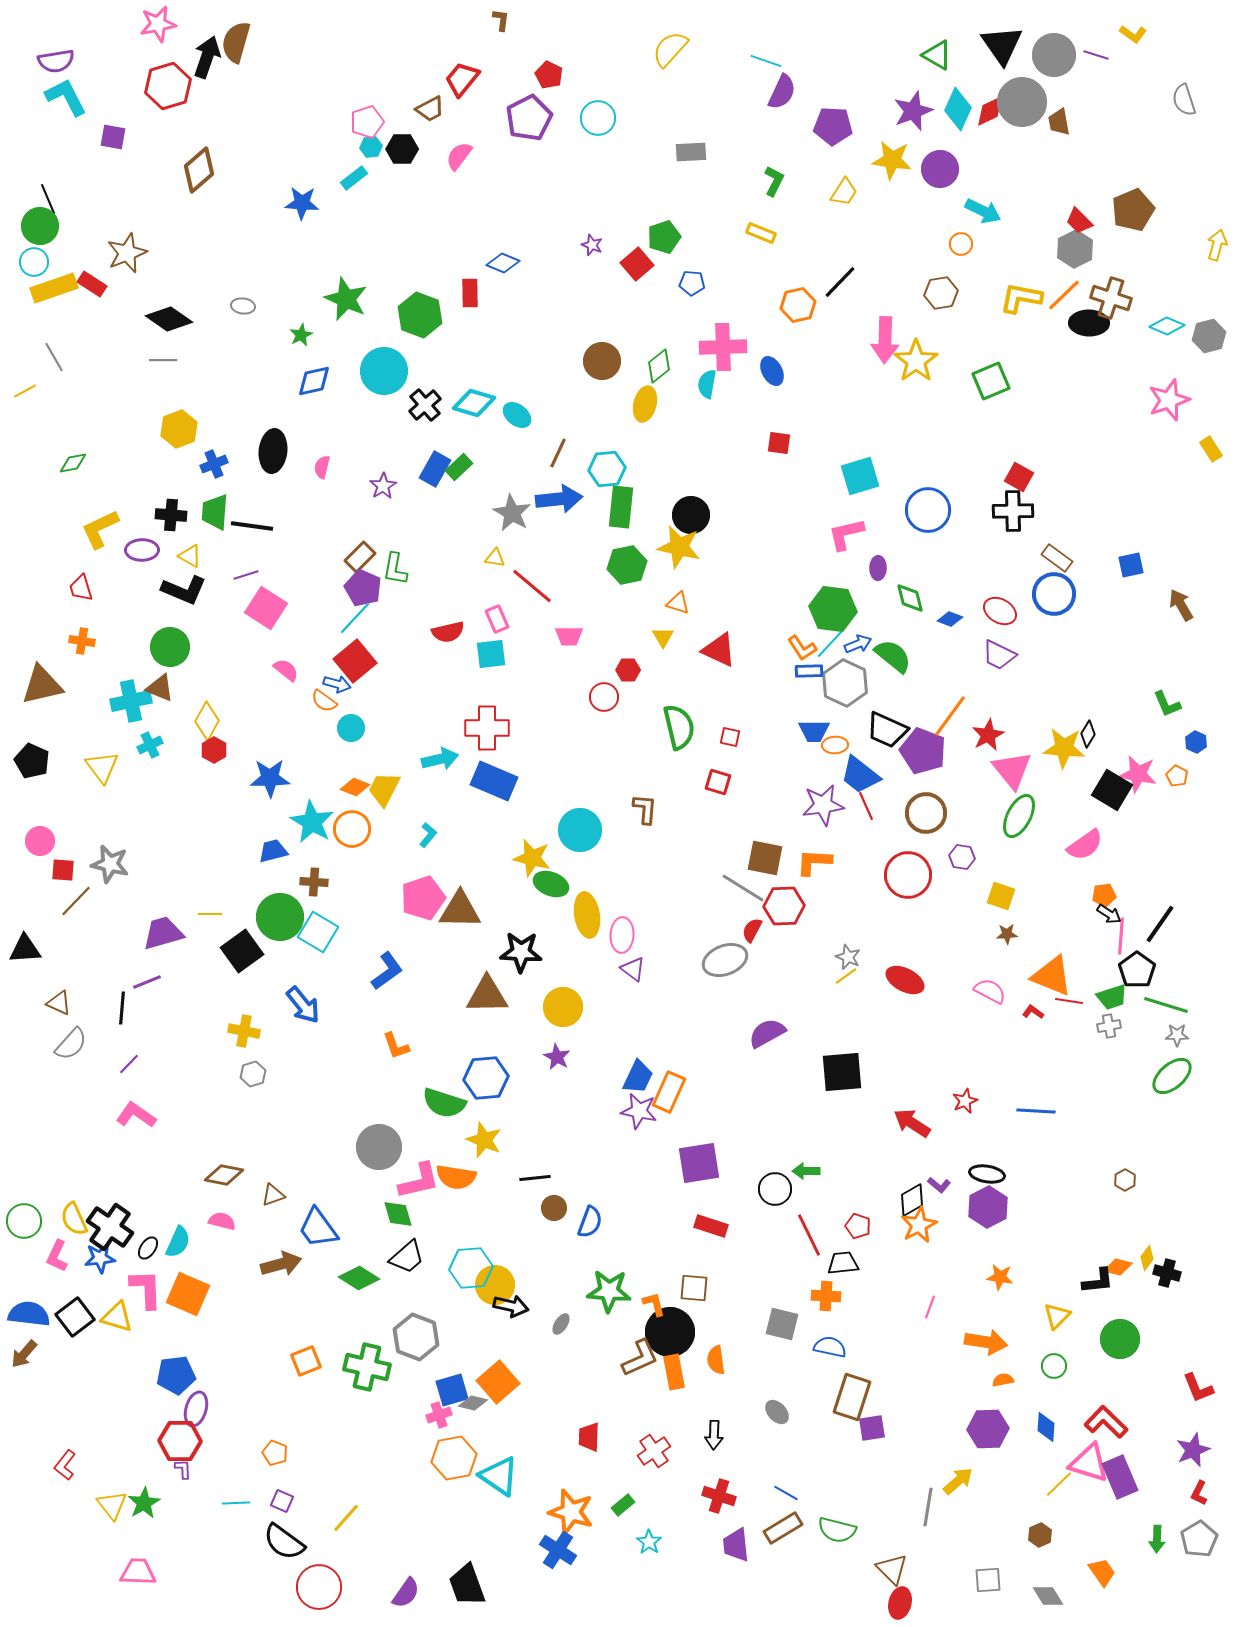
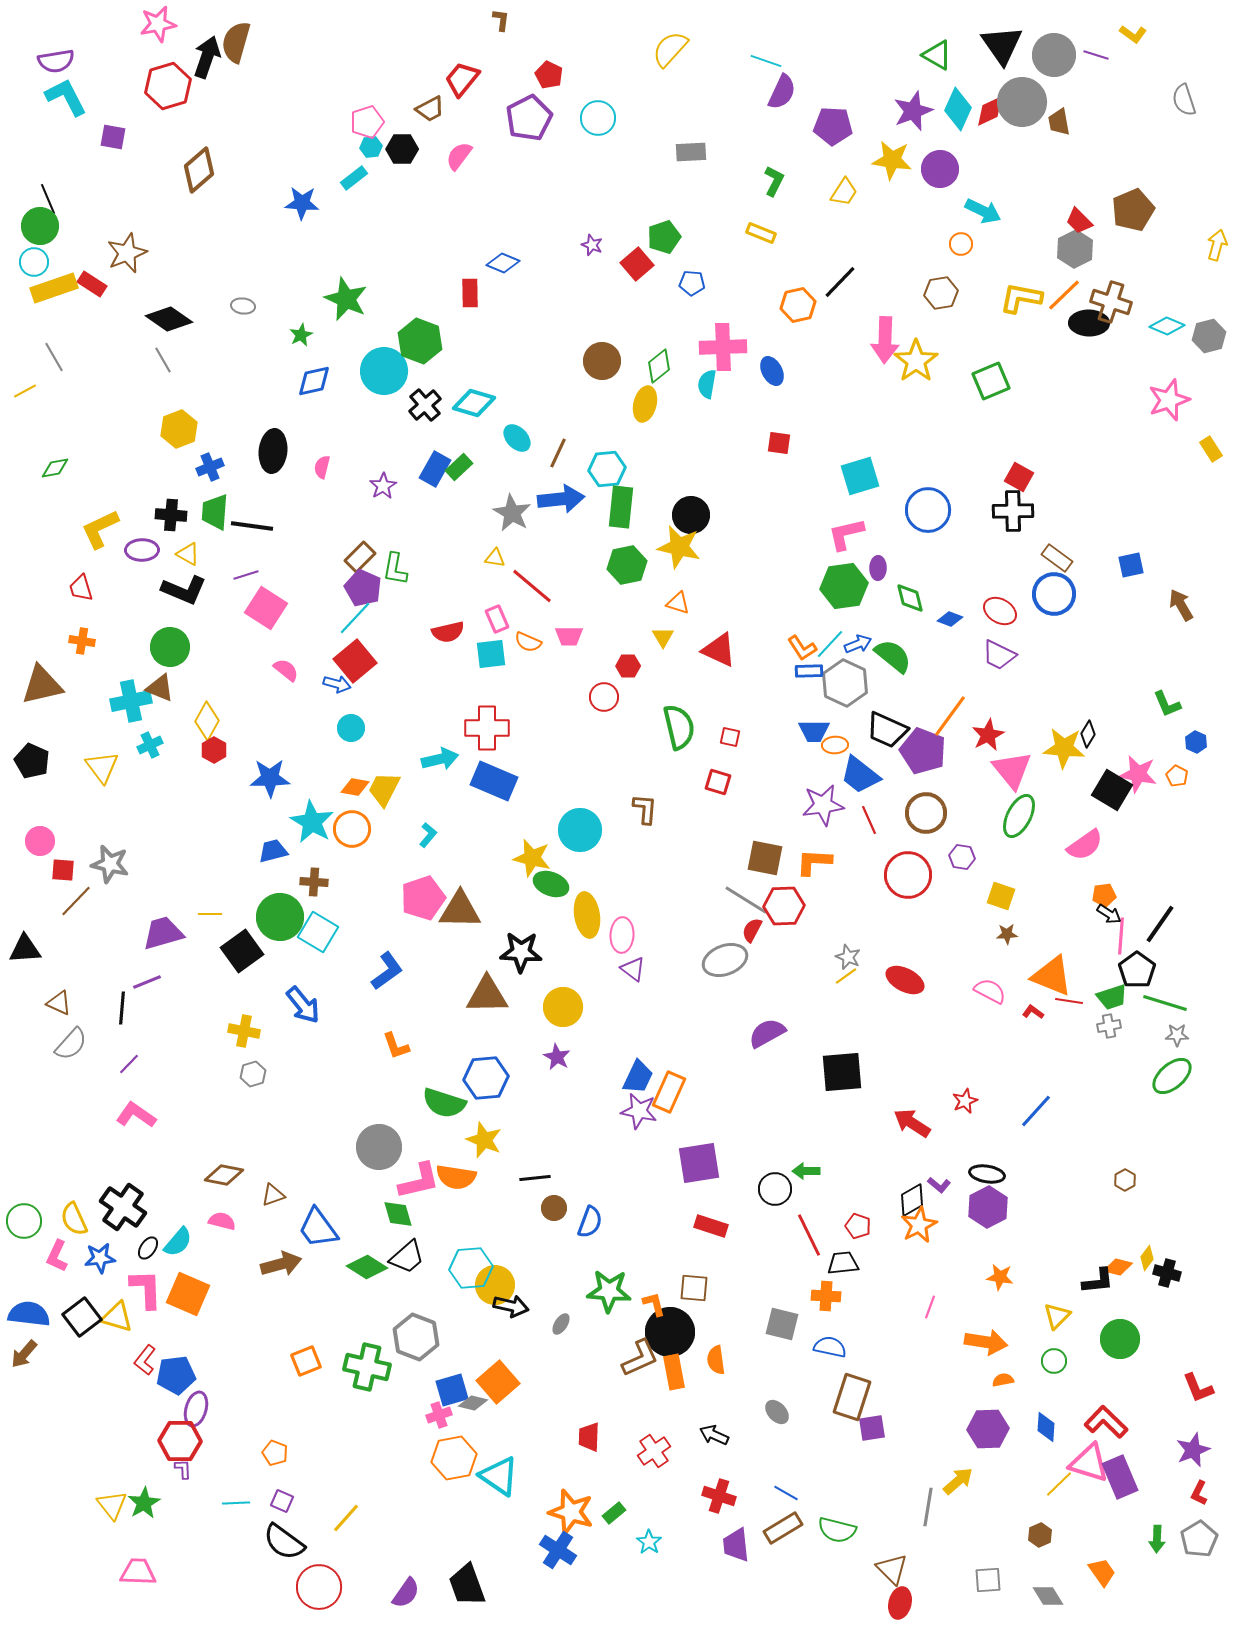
brown cross at (1111, 298): moved 4 px down
green hexagon at (420, 315): moved 26 px down
gray line at (163, 360): rotated 60 degrees clockwise
cyan ellipse at (517, 415): moved 23 px down; rotated 8 degrees clockwise
green diamond at (73, 463): moved 18 px left, 5 px down
blue cross at (214, 464): moved 4 px left, 3 px down
blue arrow at (559, 499): moved 2 px right
yellow triangle at (190, 556): moved 2 px left, 2 px up
green hexagon at (833, 609): moved 11 px right, 23 px up; rotated 15 degrees counterclockwise
red hexagon at (628, 670): moved 4 px up
orange semicircle at (324, 701): moved 204 px right, 59 px up; rotated 12 degrees counterclockwise
orange diamond at (355, 787): rotated 12 degrees counterclockwise
red line at (866, 806): moved 3 px right, 14 px down
gray line at (743, 888): moved 3 px right, 12 px down
green line at (1166, 1005): moved 1 px left, 2 px up
blue line at (1036, 1111): rotated 51 degrees counterclockwise
black cross at (110, 1227): moved 13 px right, 20 px up
cyan semicircle at (178, 1242): rotated 16 degrees clockwise
green diamond at (359, 1278): moved 8 px right, 11 px up
black square at (75, 1317): moved 7 px right
green circle at (1054, 1366): moved 5 px up
black arrow at (714, 1435): rotated 112 degrees clockwise
red L-shape at (65, 1465): moved 80 px right, 105 px up
green rectangle at (623, 1505): moved 9 px left, 8 px down
